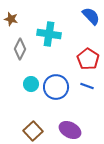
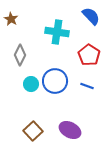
brown star: rotated 16 degrees clockwise
cyan cross: moved 8 px right, 2 px up
gray diamond: moved 6 px down
red pentagon: moved 1 px right, 4 px up
blue circle: moved 1 px left, 6 px up
